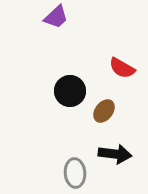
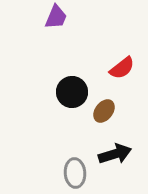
purple trapezoid: rotated 24 degrees counterclockwise
red semicircle: rotated 68 degrees counterclockwise
black circle: moved 2 px right, 1 px down
black arrow: rotated 24 degrees counterclockwise
